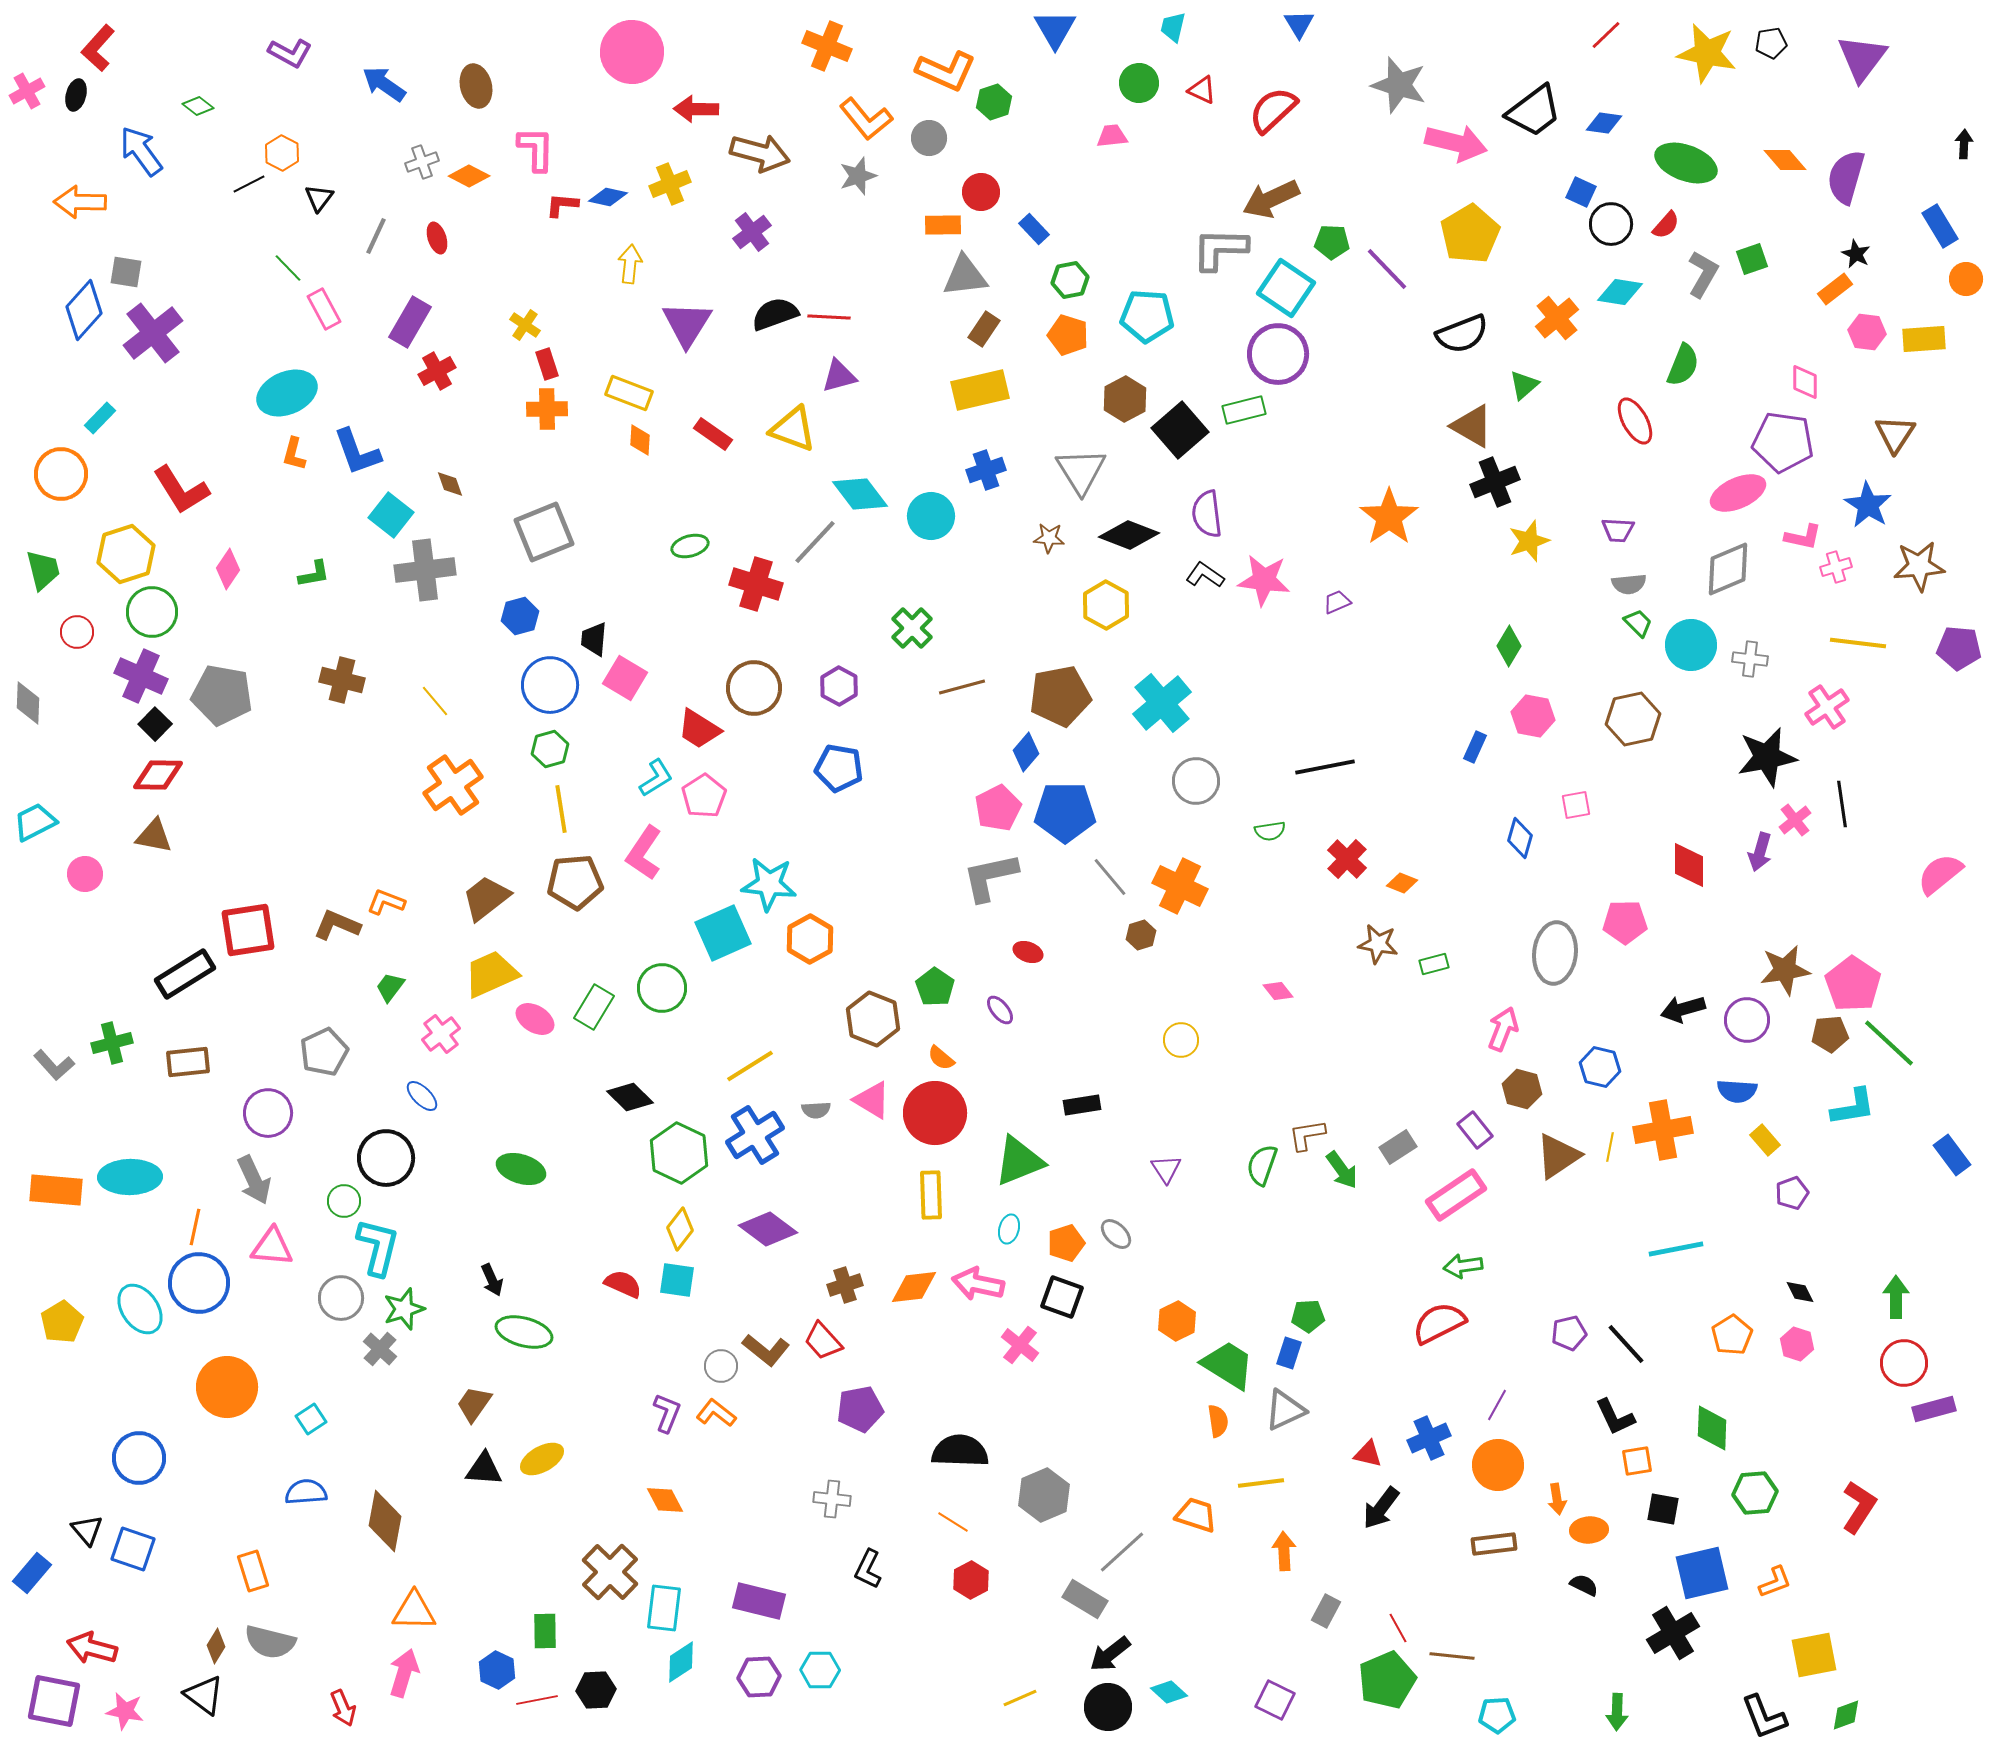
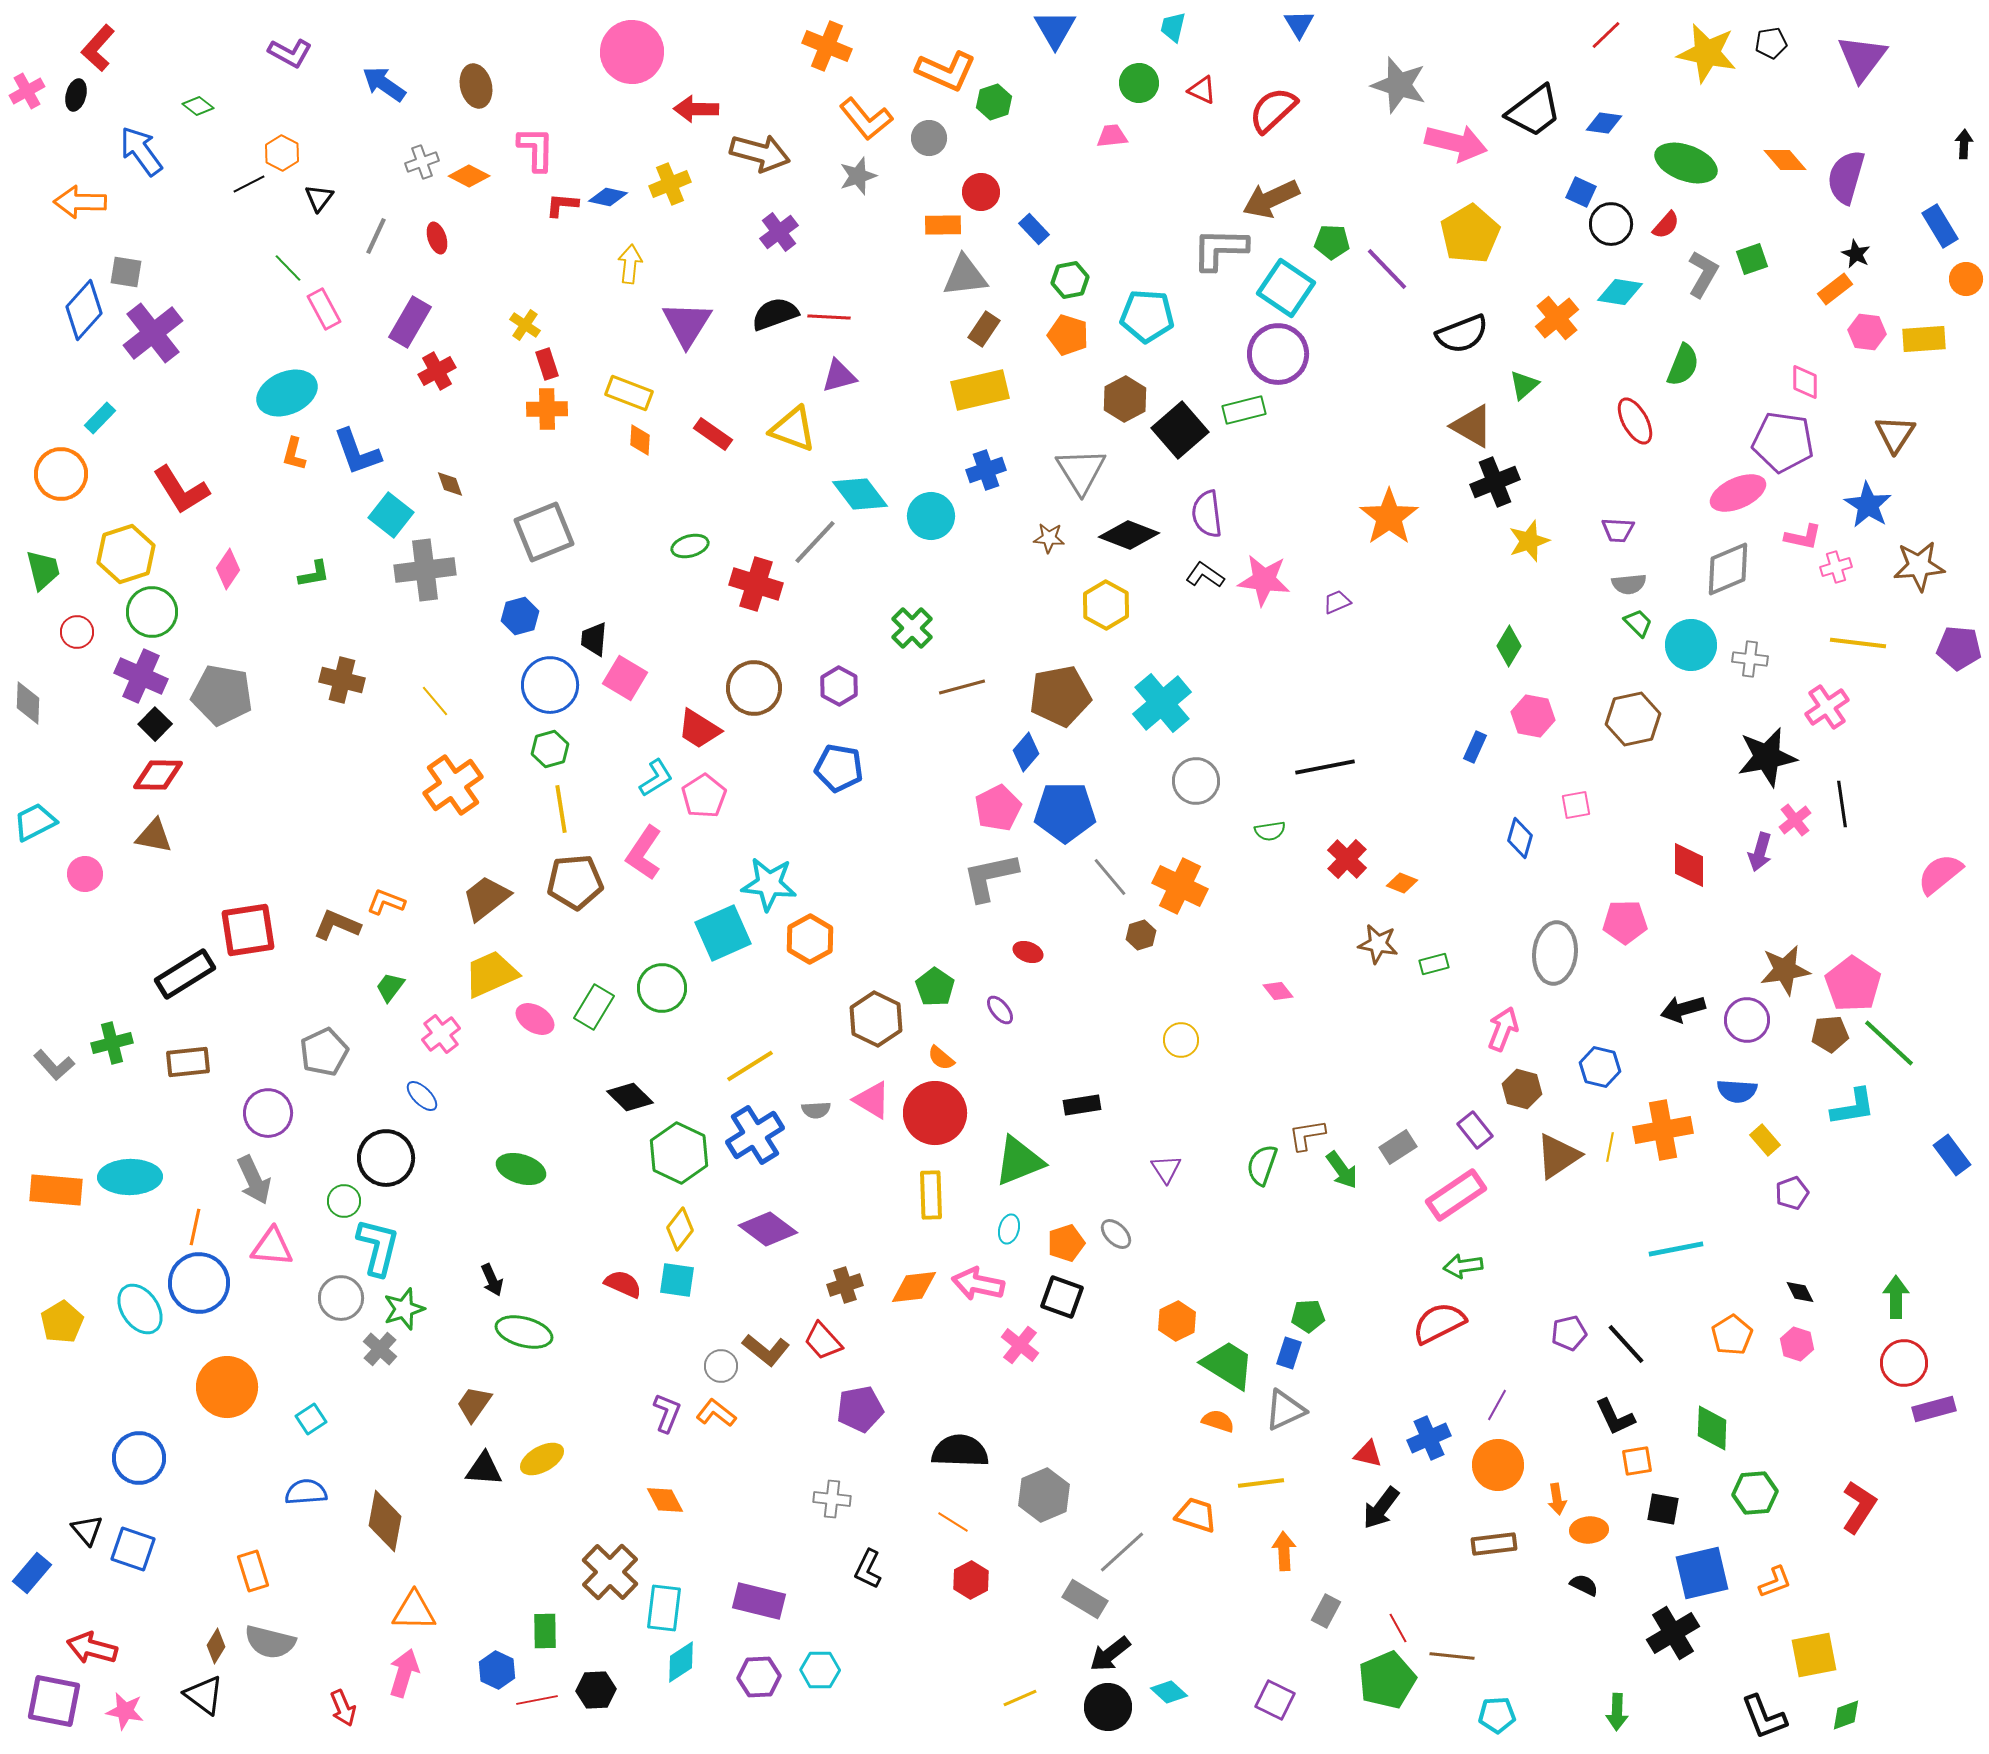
purple cross at (752, 232): moved 27 px right
brown hexagon at (873, 1019): moved 3 px right; rotated 4 degrees clockwise
orange semicircle at (1218, 1421): rotated 64 degrees counterclockwise
